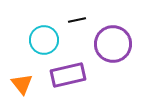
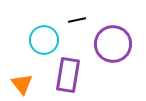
purple rectangle: rotated 68 degrees counterclockwise
